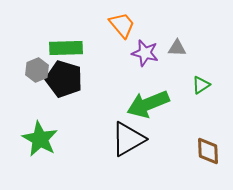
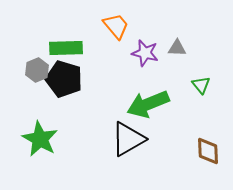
orange trapezoid: moved 6 px left, 1 px down
green triangle: rotated 36 degrees counterclockwise
